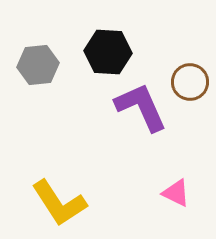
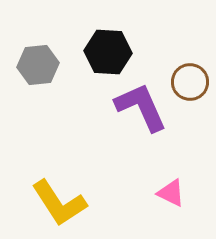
pink triangle: moved 5 px left
